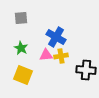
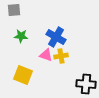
gray square: moved 7 px left, 8 px up
green star: moved 12 px up; rotated 24 degrees counterclockwise
pink triangle: rotated 24 degrees clockwise
black cross: moved 14 px down
